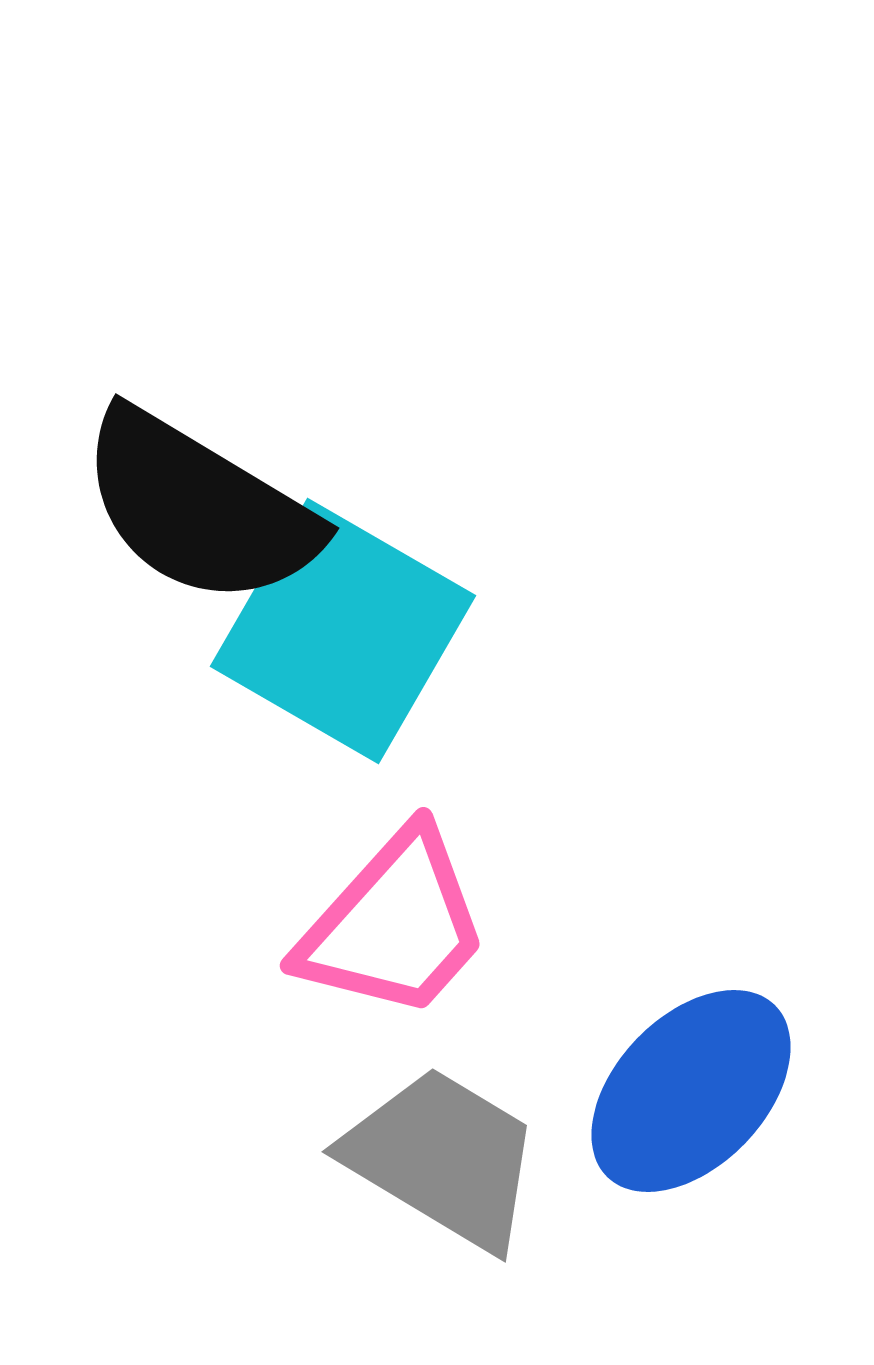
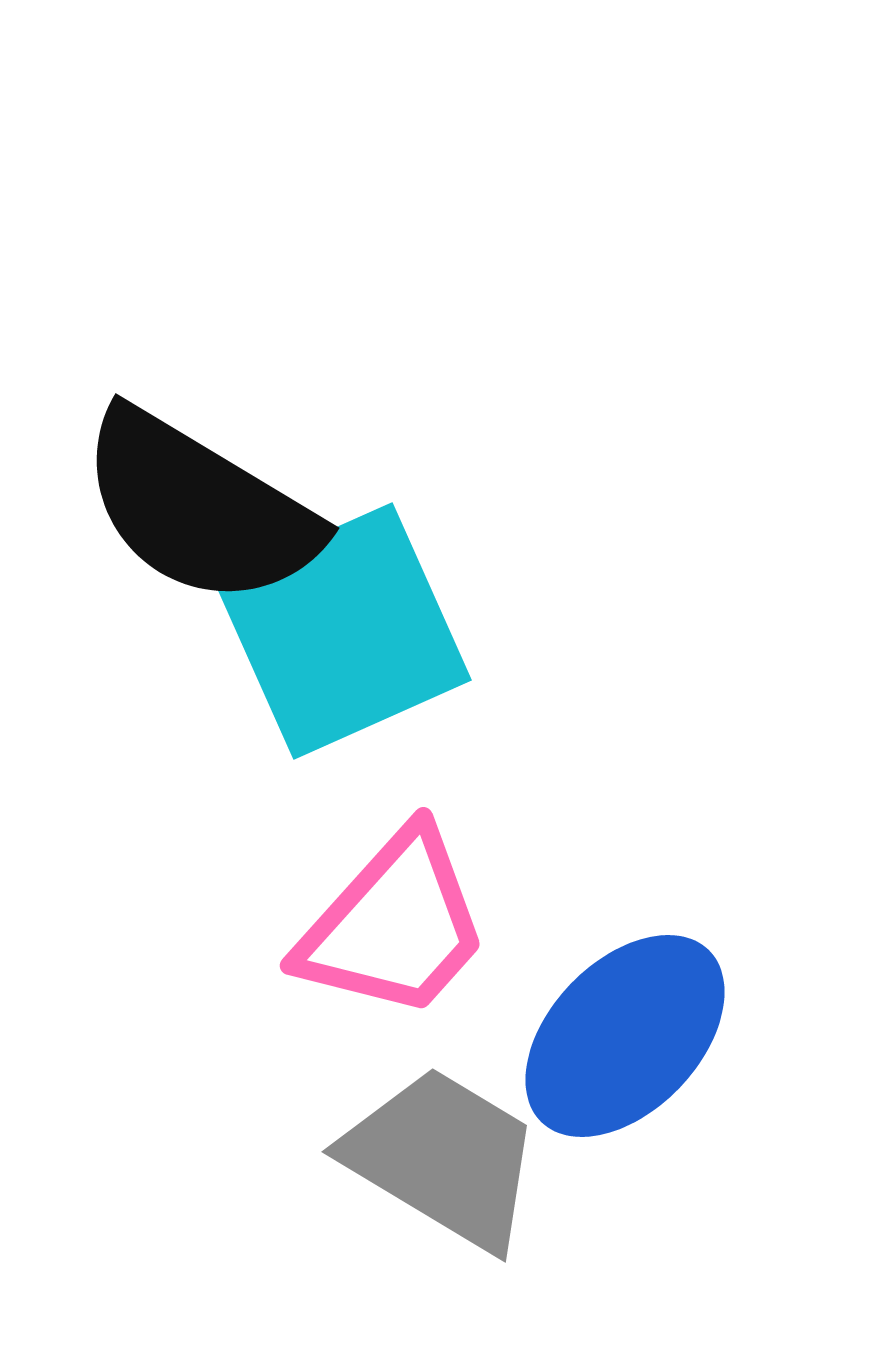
cyan square: rotated 36 degrees clockwise
blue ellipse: moved 66 px left, 55 px up
